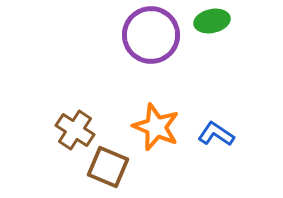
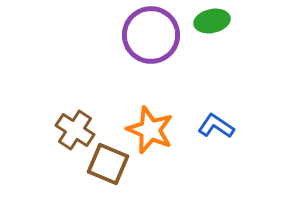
orange star: moved 6 px left, 3 px down
blue L-shape: moved 8 px up
brown square: moved 3 px up
